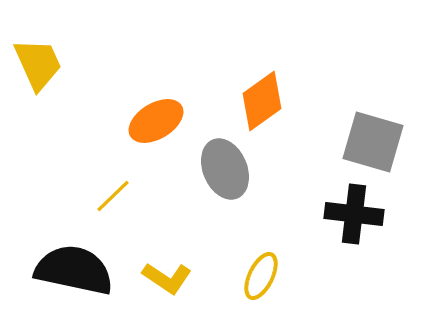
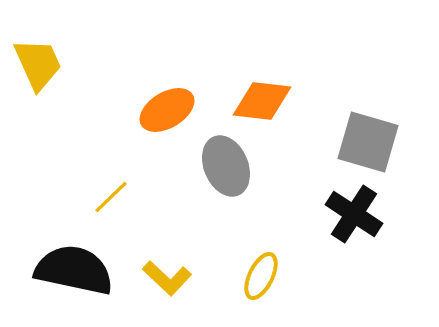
orange diamond: rotated 42 degrees clockwise
orange ellipse: moved 11 px right, 11 px up
gray square: moved 5 px left
gray ellipse: moved 1 px right, 3 px up
yellow line: moved 2 px left, 1 px down
black cross: rotated 26 degrees clockwise
yellow L-shape: rotated 9 degrees clockwise
